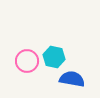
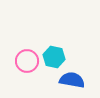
blue semicircle: moved 1 px down
